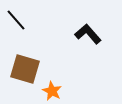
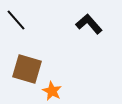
black L-shape: moved 1 px right, 10 px up
brown square: moved 2 px right
